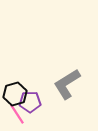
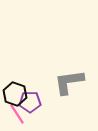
gray L-shape: moved 2 px right, 2 px up; rotated 24 degrees clockwise
black hexagon: rotated 25 degrees counterclockwise
